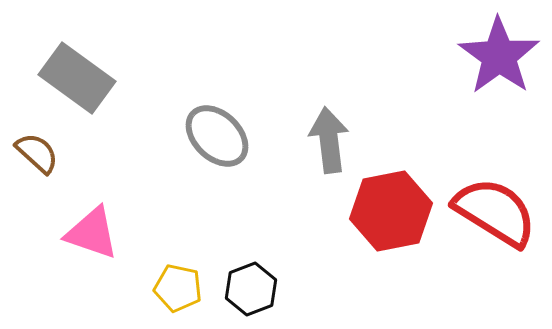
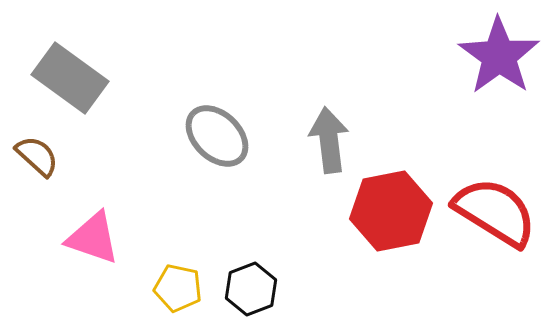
gray rectangle: moved 7 px left
brown semicircle: moved 3 px down
pink triangle: moved 1 px right, 5 px down
